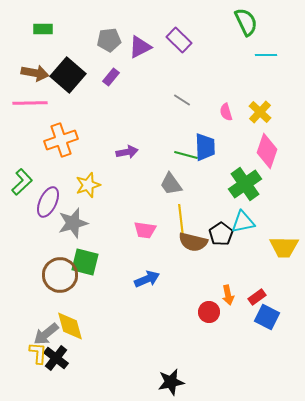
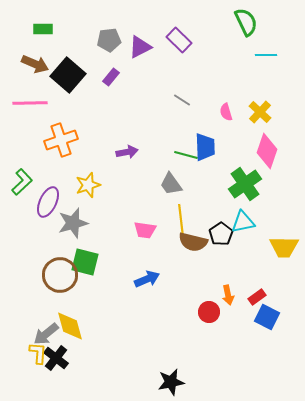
brown arrow at (35, 73): moved 9 px up; rotated 12 degrees clockwise
